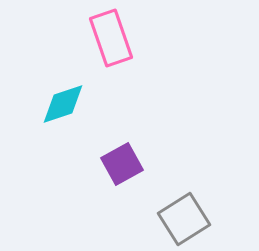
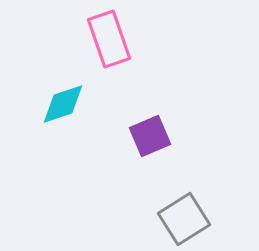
pink rectangle: moved 2 px left, 1 px down
purple square: moved 28 px right, 28 px up; rotated 6 degrees clockwise
